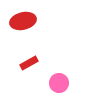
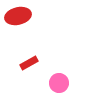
red ellipse: moved 5 px left, 5 px up
